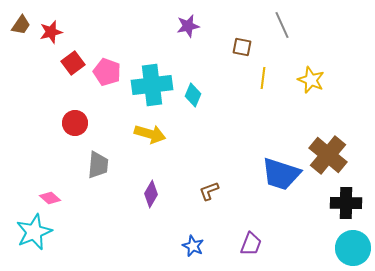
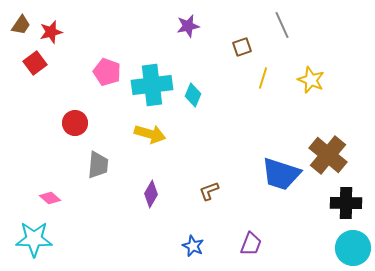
brown square: rotated 30 degrees counterclockwise
red square: moved 38 px left
yellow line: rotated 10 degrees clockwise
cyan star: moved 7 px down; rotated 24 degrees clockwise
